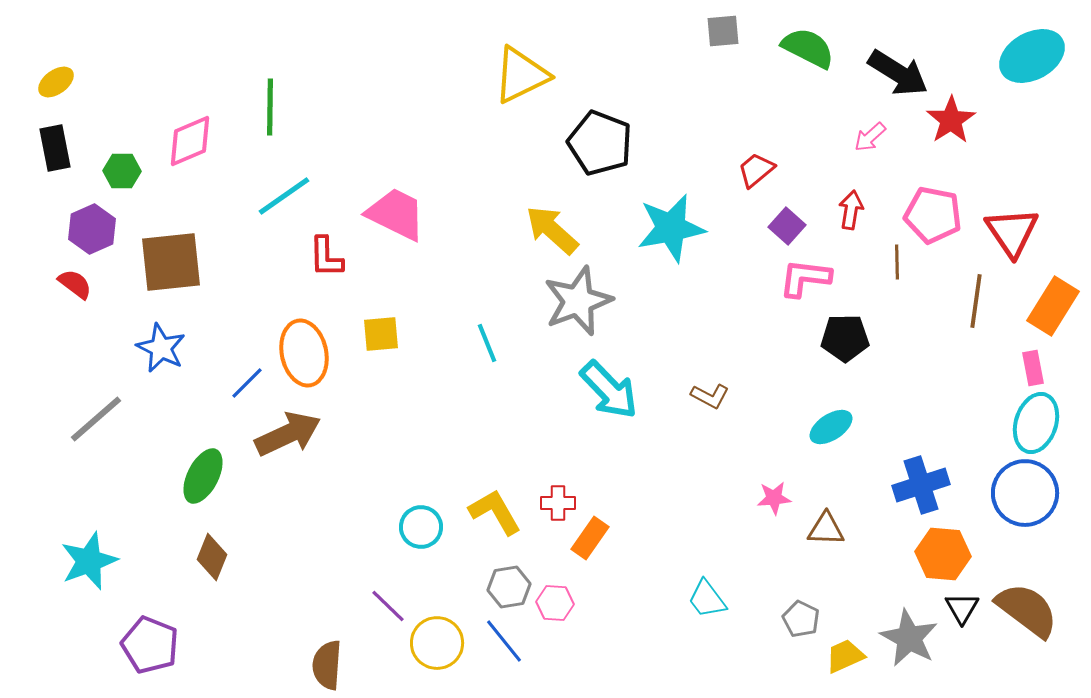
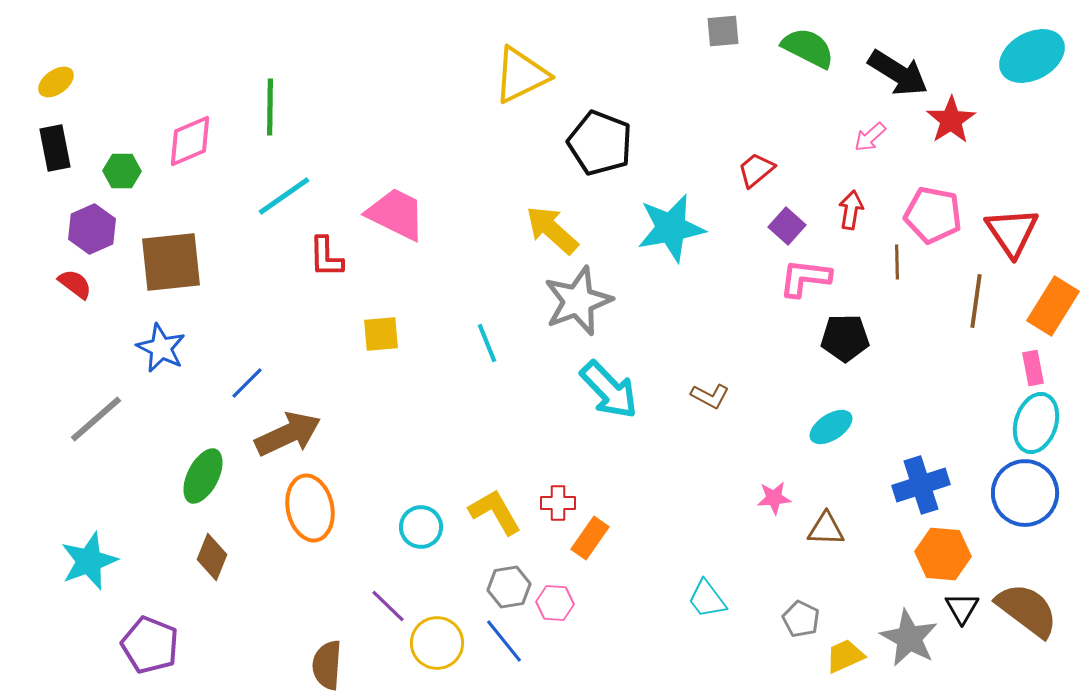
orange ellipse at (304, 353): moved 6 px right, 155 px down
